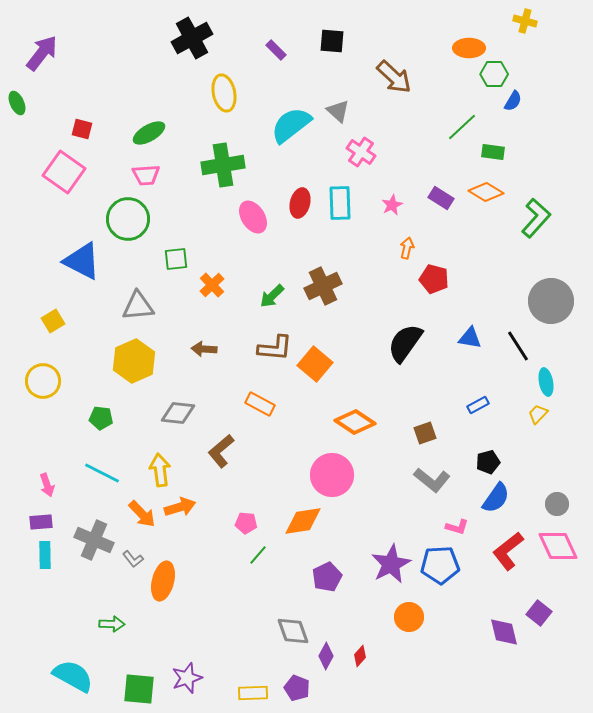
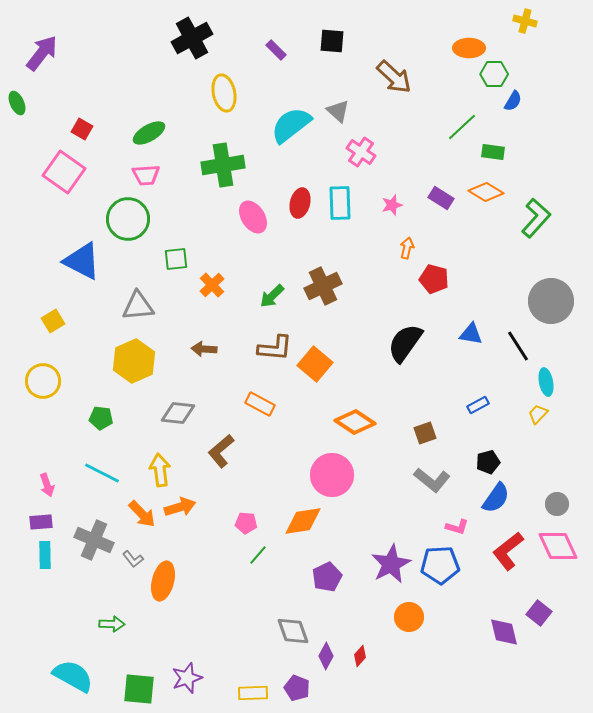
red square at (82, 129): rotated 15 degrees clockwise
pink star at (392, 205): rotated 10 degrees clockwise
blue triangle at (470, 338): moved 1 px right, 4 px up
